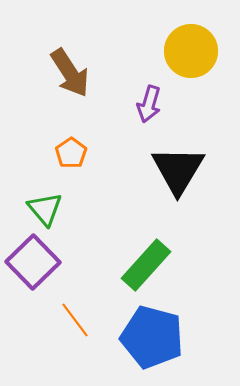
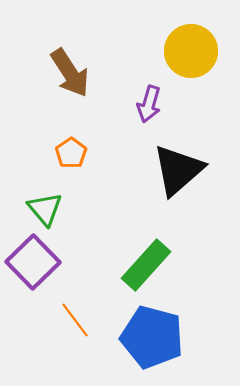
black triangle: rotated 18 degrees clockwise
